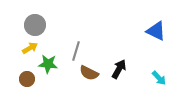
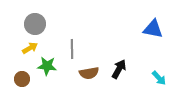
gray circle: moved 1 px up
blue triangle: moved 3 px left, 2 px up; rotated 15 degrees counterclockwise
gray line: moved 4 px left, 2 px up; rotated 18 degrees counterclockwise
green star: moved 1 px left, 2 px down
brown semicircle: rotated 36 degrees counterclockwise
brown circle: moved 5 px left
